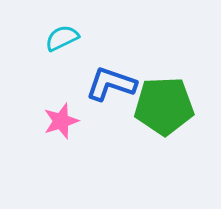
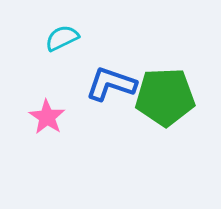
green pentagon: moved 1 px right, 9 px up
pink star: moved 14 px left, 4 px up; rotated 21 degrees counterclockwise
